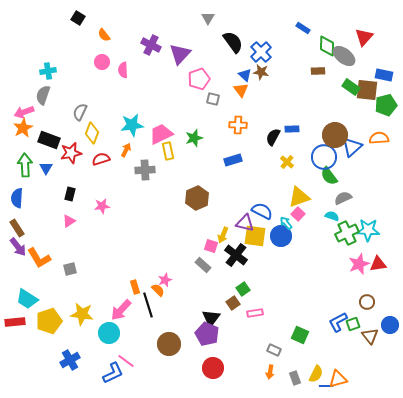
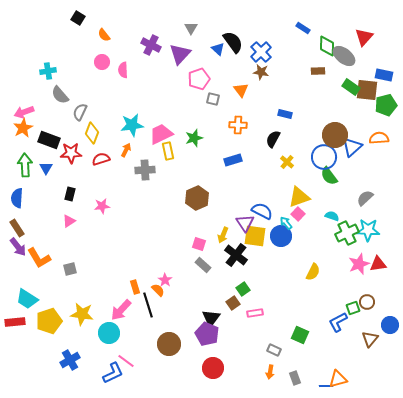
gray triangle at (208, 18): moved 17 px left, 10 px down
blue triangle at (245, 75): moved 27 px left, 26 px up
gray semicircle at (43, 95): moved 17 px right; rotated 60 degrees counterclockwise
blue rectangle at (292, 129): moved 7 px left, 15 px up; rotated 16 degrees clockwise
black semicircle at (273, 137): moved 2 px down
red star at (71, 153): rotated 10 degrees clockwise
gray semicircle at (343, 198): moved 22 px right; rotated 18 degrees counterclockwise
purple triangle at (245, 223): rotated 42 degrees clockwise
pink square at (211, 246): moved 12 px left, 2 px up
pink star at (165, 280): rotated 16 degrees counterclockwise
green square at (353, 324): moved 16 px up
brown triangle at (370, 336): moved 3 px down; rotated 18 degrees clockwise
yellow semicircle at (316, 374): moved 3 px left, 102 px up
